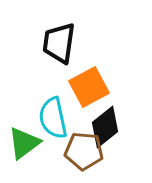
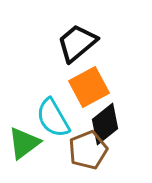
black trapezoid: moved 18 px right; rotated 42 degrees clockwise
cyan semicircle: rotated 18 degrees counterclockwise
black diamond: moved 3 px up
brown pentagon: moved 4 px right, 1 px up; rotated 27 degrees counterclockwise
